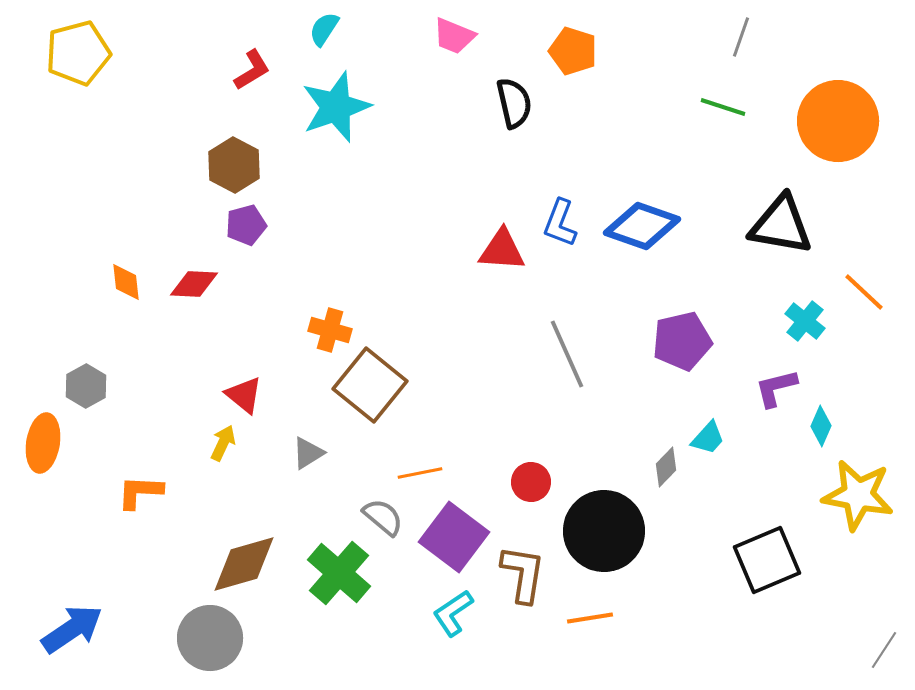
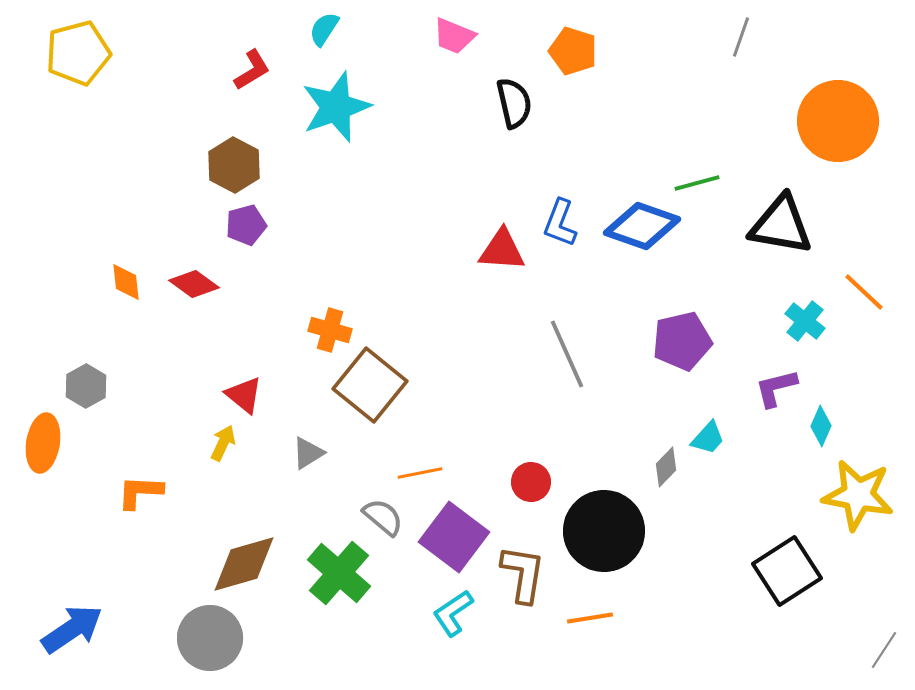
green line at (723, 107): moved 26 px left, 76 px down; rotated 33 degrees counterclockwise
red diamond at (194, 284): rotated 33 degrees clockwise
black square at (767, 560): moved 20 px right, 11 px down; rotated 10 degrees counterclockwise
